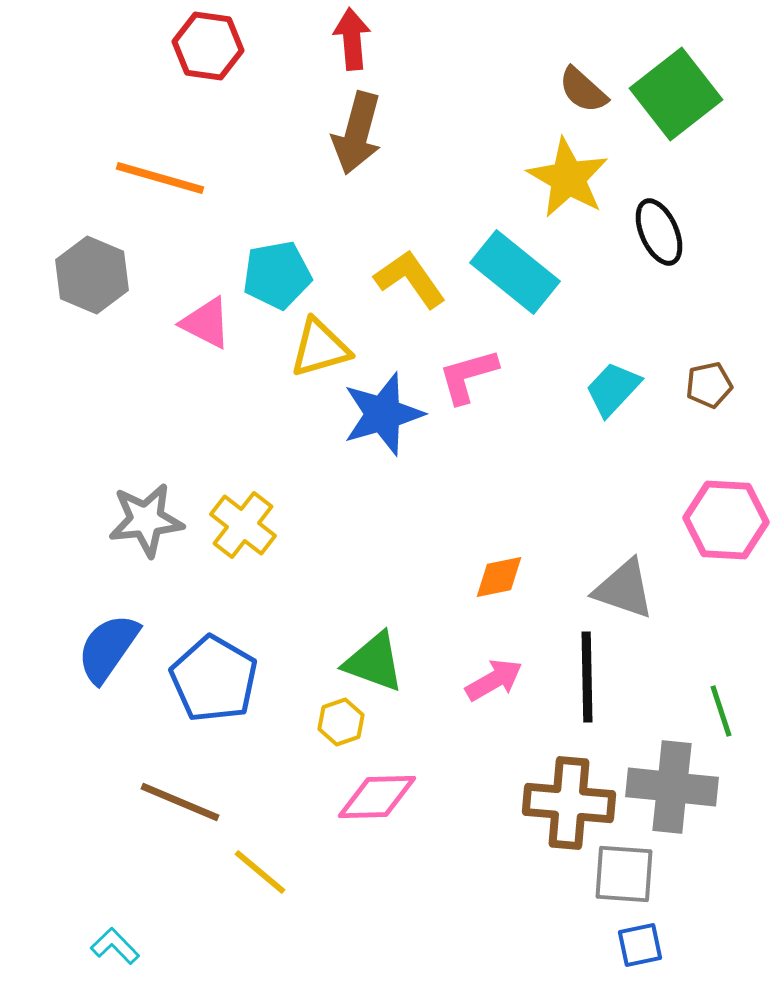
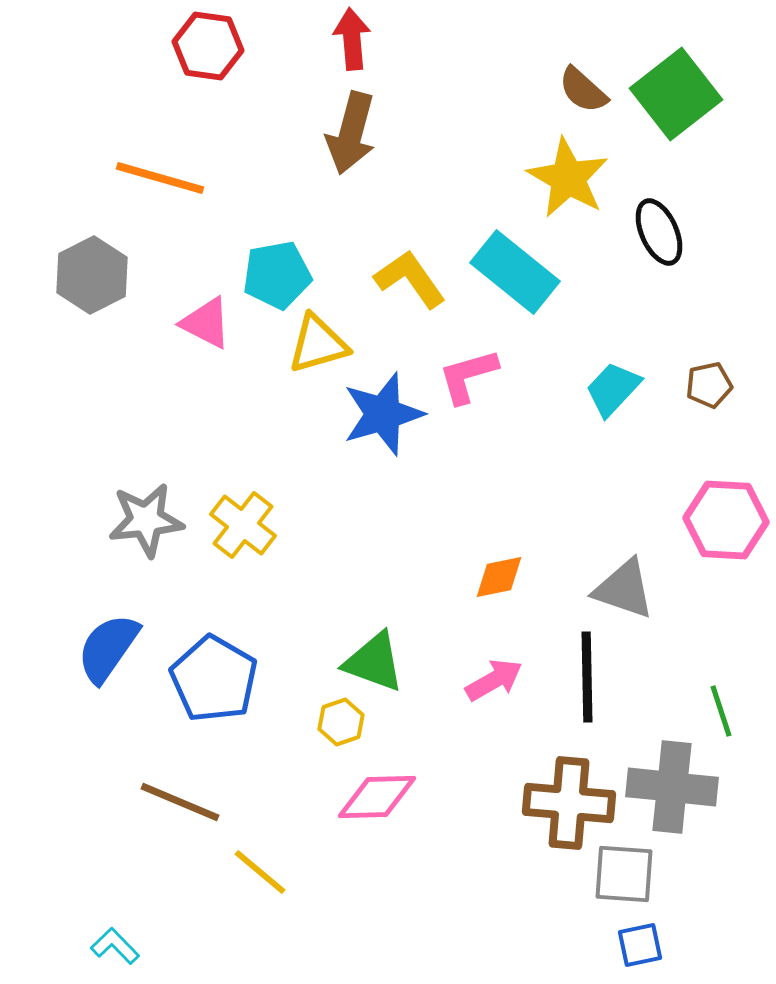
brown arrow: moved 6 px left
gray hexagon: rotated 10 degrees clockwise
yellow triangle: moved 2 px left, 4 px up
